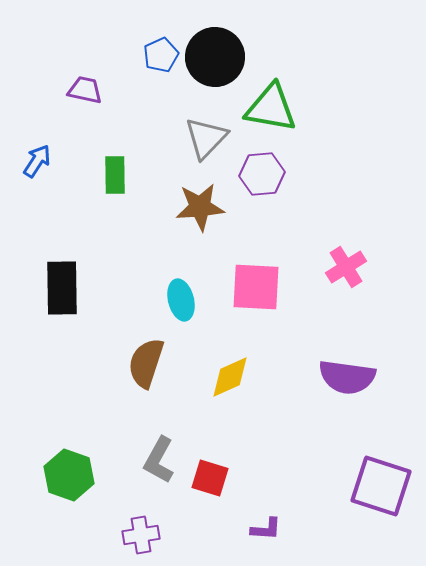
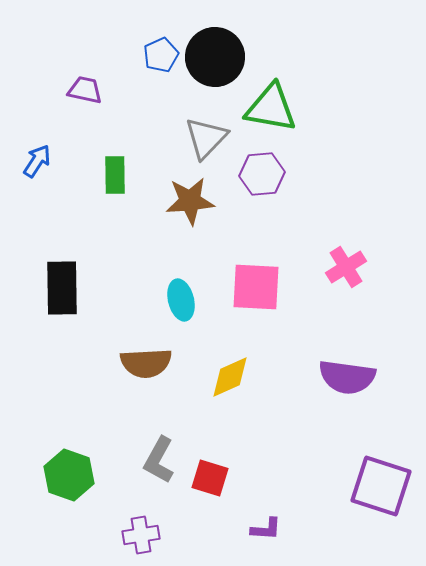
brown star: moved 10 px left, 6 px up
brown semicircle: rotated 111 degrees counterclockwise
